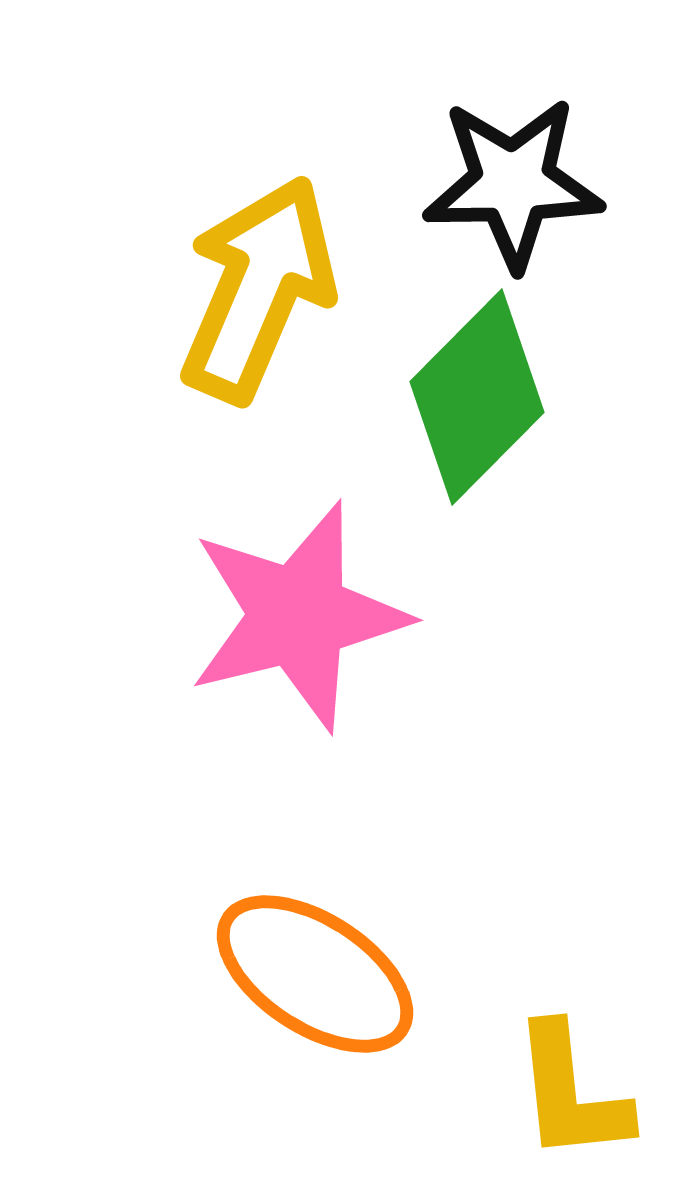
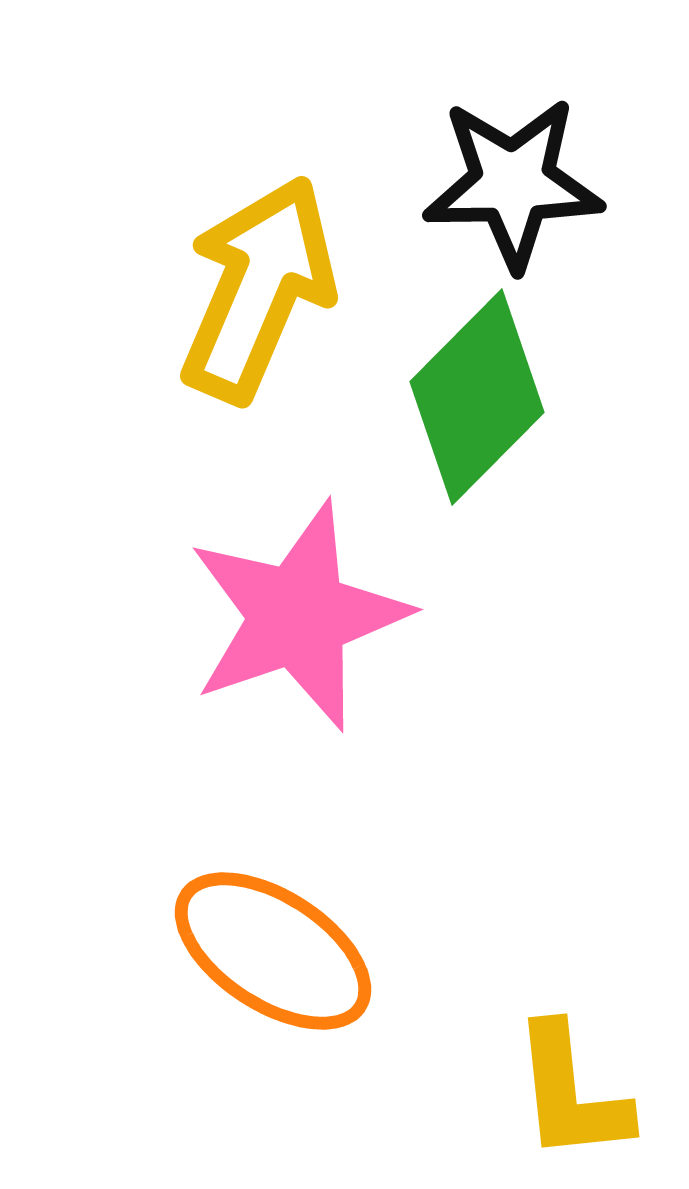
pink star: rotated 5 degrees counterclockwise
orange ellipse: moved 42 px left, 23 px up
